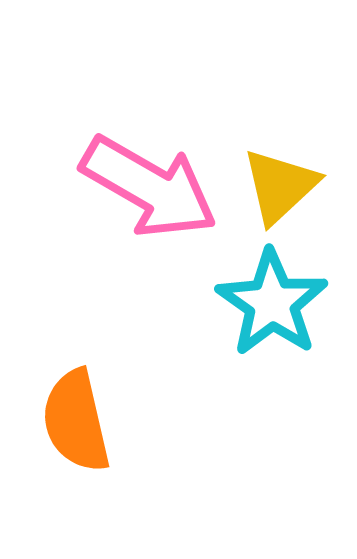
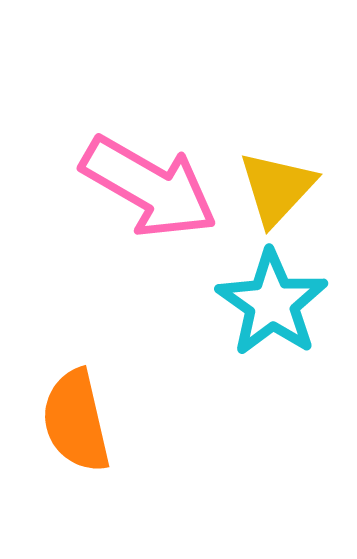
yellow triangle: moved 3 px left, 2 px down; rotated 4 degrees counterclockwise
